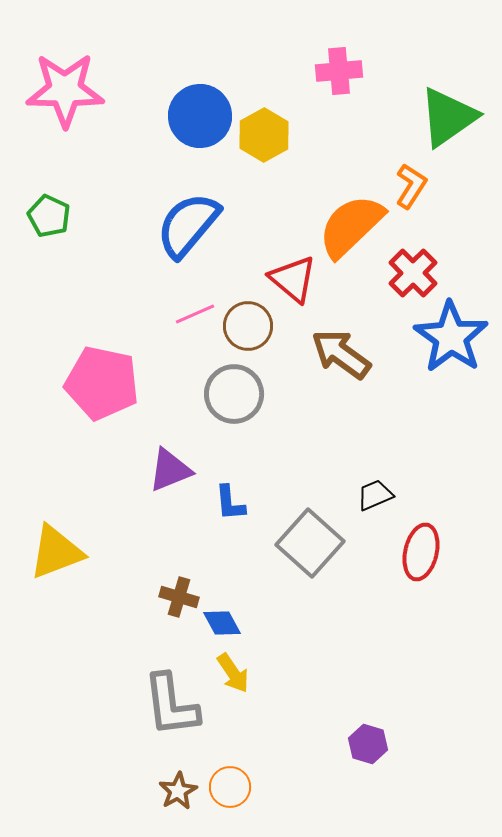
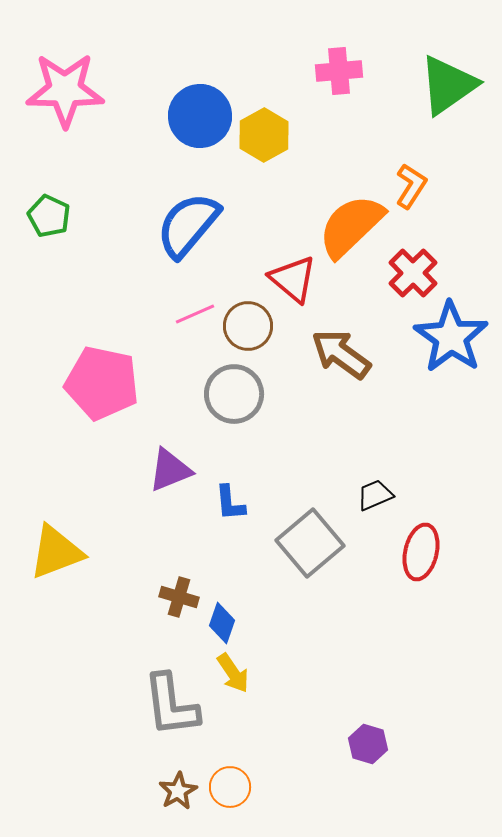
green triangle: moved 32 px up
gray square: rotated 8 degrees clockwise
blue diamond: rotated 48 degrees clockwise
